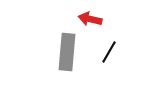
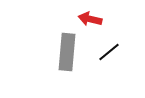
black line: rotated 20 degrees clockwise
